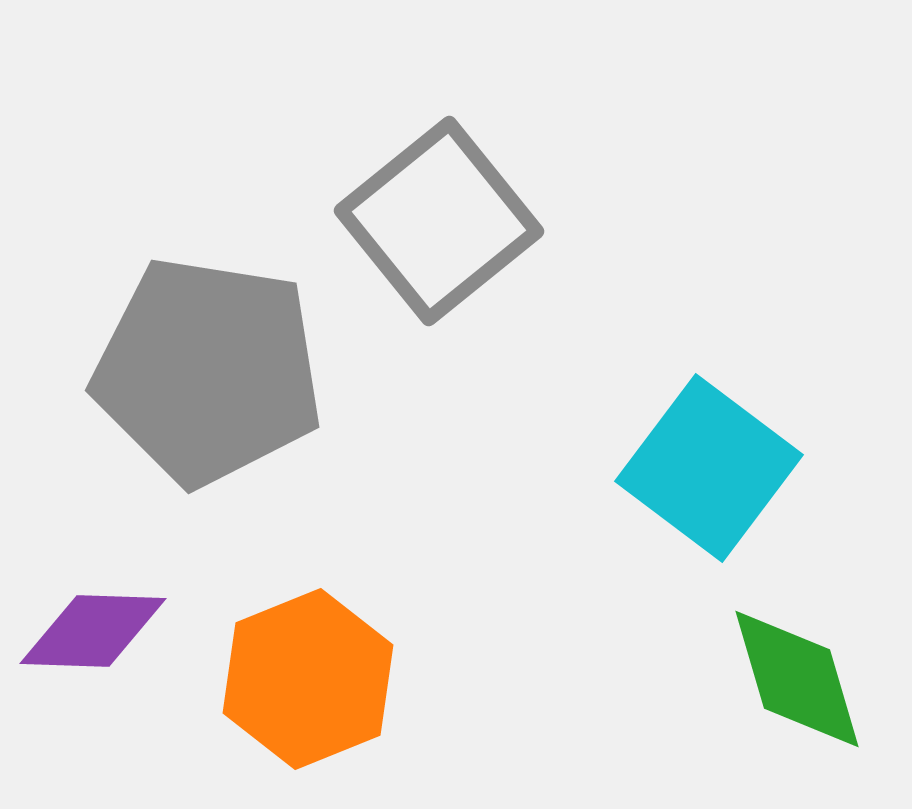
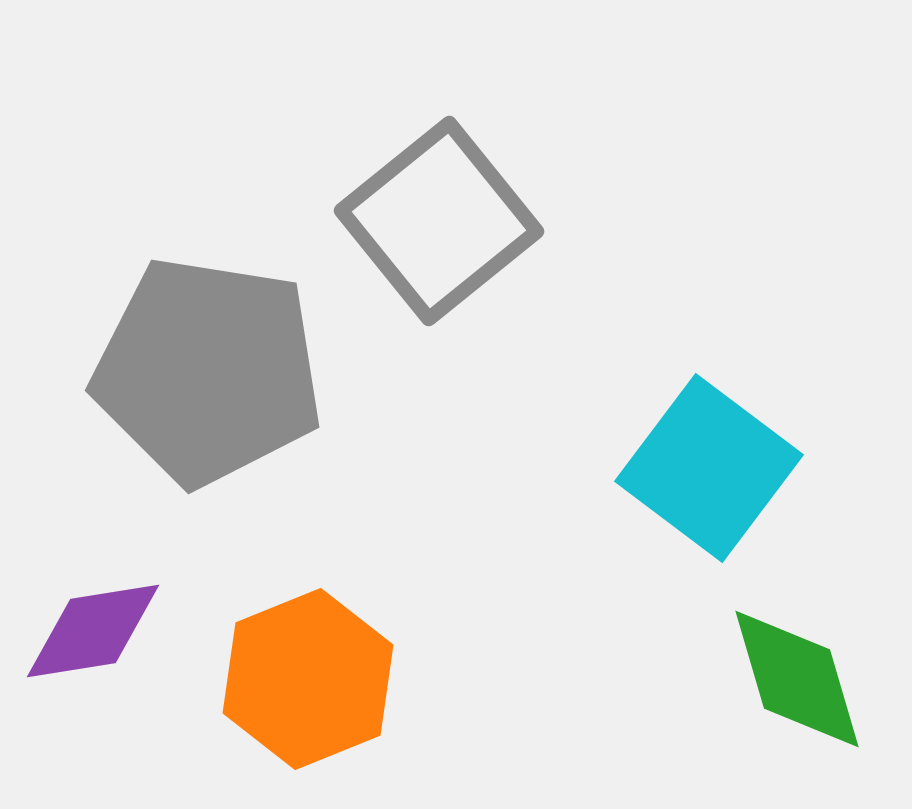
purple diamond: rotated 11 degrees counterclockwise
